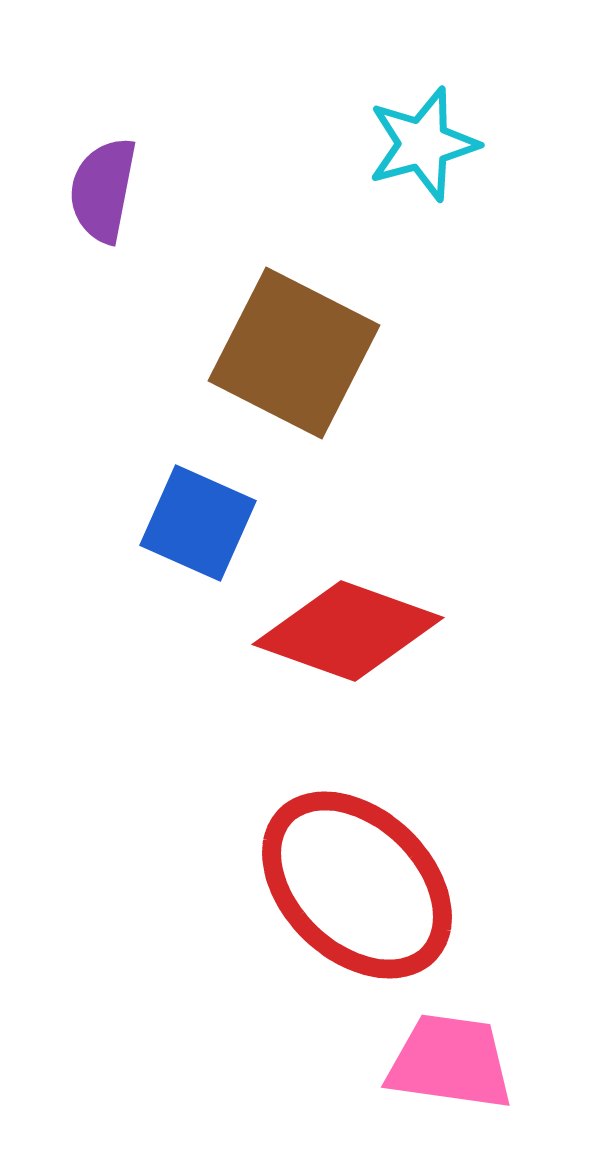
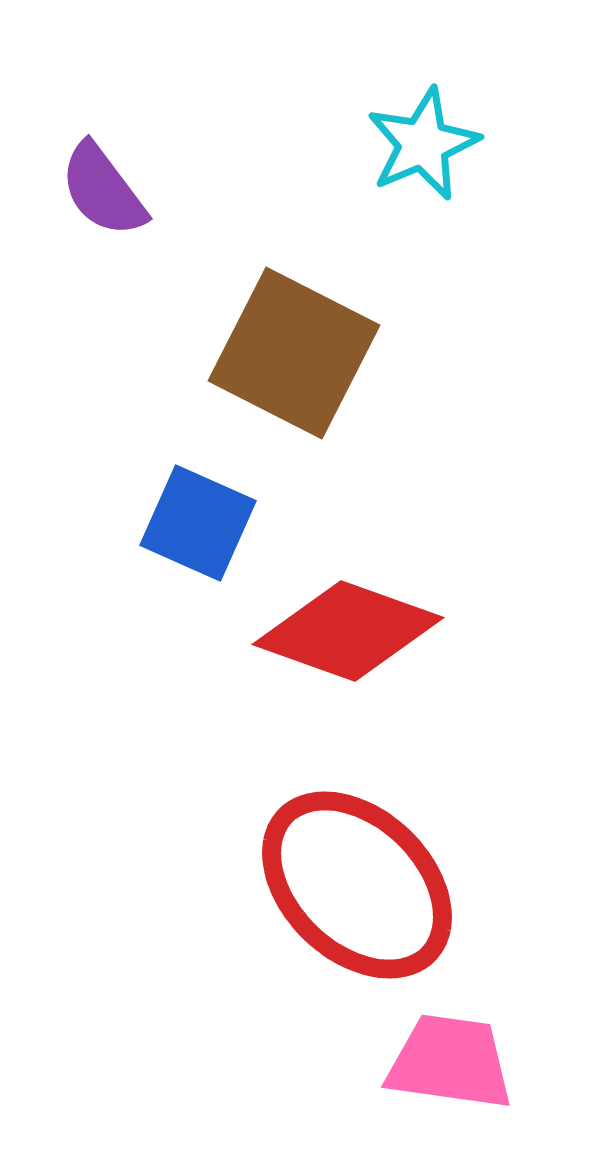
cyan star: rotated 8 degrees counterclockwise
purple semicircle: rotated 48 degrees counterclockwise
